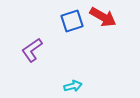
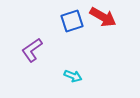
cyan arrow: moved 10 px up; rotated 36 degrees clockwise
